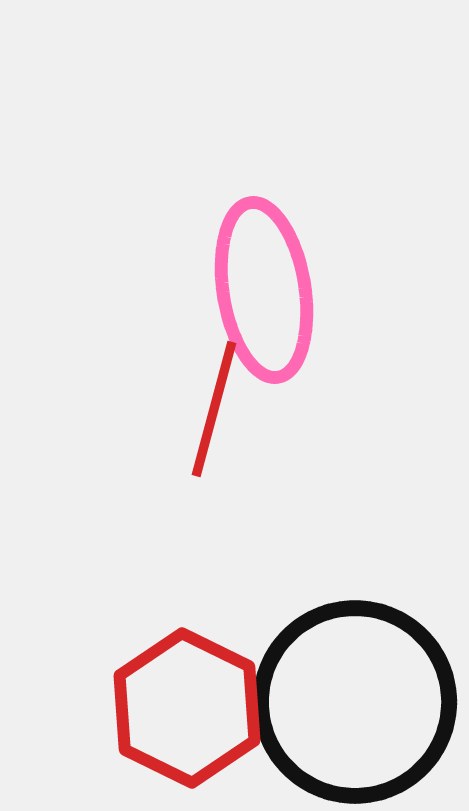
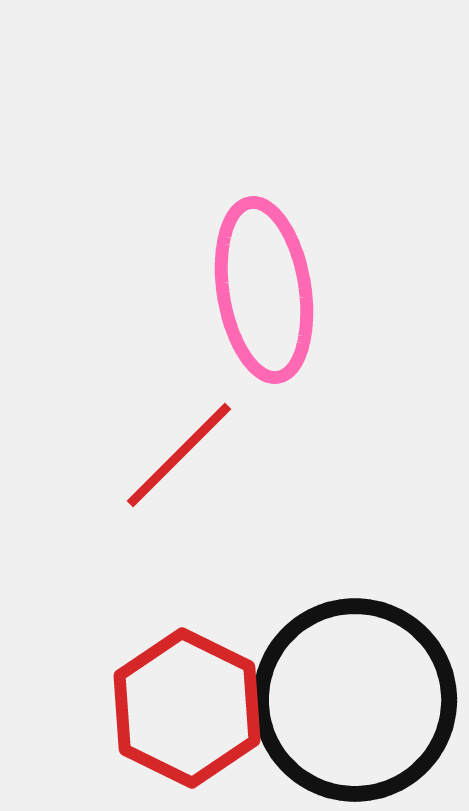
red line: moved 35 px left, 46 px down; rotated 30 degrees clockwise
black circle: moved 2 px up
